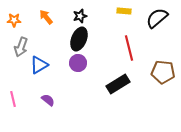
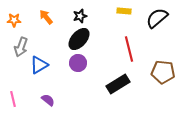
black ellipse: rotated 20 degrees clockwise
red line: moved 1 px down
